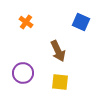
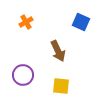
orange cross: rotated 24 degrees clockwise
purple circle: moved 2 px down
yellow square: moved 1 px right, 4 px down
